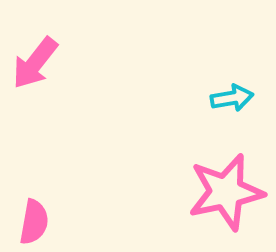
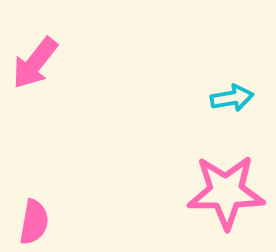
pink star: rotated 12 degrees clockwise
